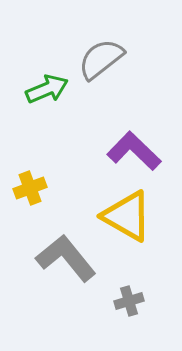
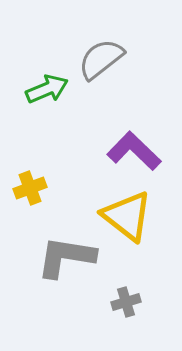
yellow triangle: rotated 8 degrees clockwise
gray L-shape: moved 1 px up; rotated 42 degrees counterclockwise
gray cross: moved 3 px left, 1 px down
